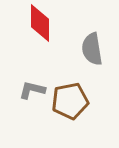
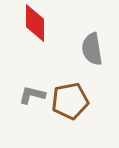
red diamond: moved 5 px left
gray L-shape: moved 5 px down
